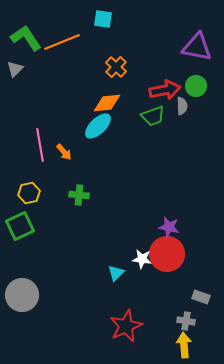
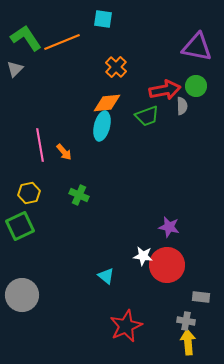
green trapezoid: moved 6 px left
cyan ellipse: moved 4 px right; rotated 32 degrees counterclockwise
green cross: rotated 18 degrees clockwise
red circle: moved 11 px down
white star: moved 1 px right, 3 px up
cyan triangle: moved 10 px left, 3 px down; rotated 36 degrees counterclockwise
gray rectangle: rotated 12 degrees counterclockwise
yellow arrow: moved 4 px right, 3 px up
